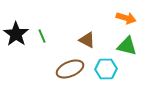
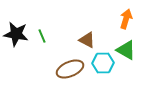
orange arrow: moved 1 px down; rotated 90 degrees counterclockwise
black star: rotated 25 degrees counterclockwise
green triangle: moved 1 px left, 4 px down; rotated 15 degrees clockwise
cyan hexagon: moved 3 px left, 6 px up
